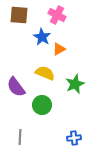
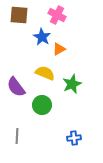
green star: moved 3 px left
gray line: moved 3 px left, 1 px up
